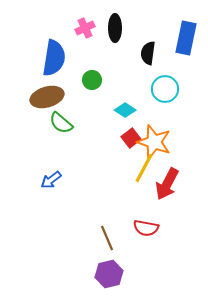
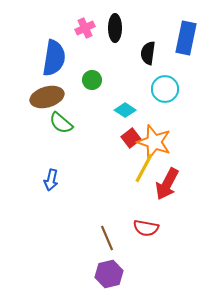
blue arrow: rotated 40 degrees counterclockwise
